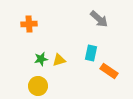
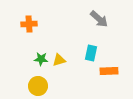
green star: rotated 16 degrees clockwise
orange rectangle: rotated 36 degrees counterclockwise
